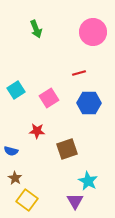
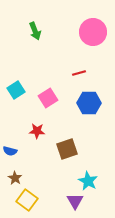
green arrow: moved 1 px left, 2 px down
pink square: moved 1 px left
blue semicircle: moved 1 px left
